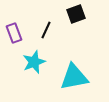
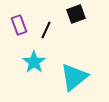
purple rectangle: moved 5 px right, 8 px up
cyan star: rotated 15 degrees counterclockwise
cyan triangle: rotated 28 degrees counterclockwise
